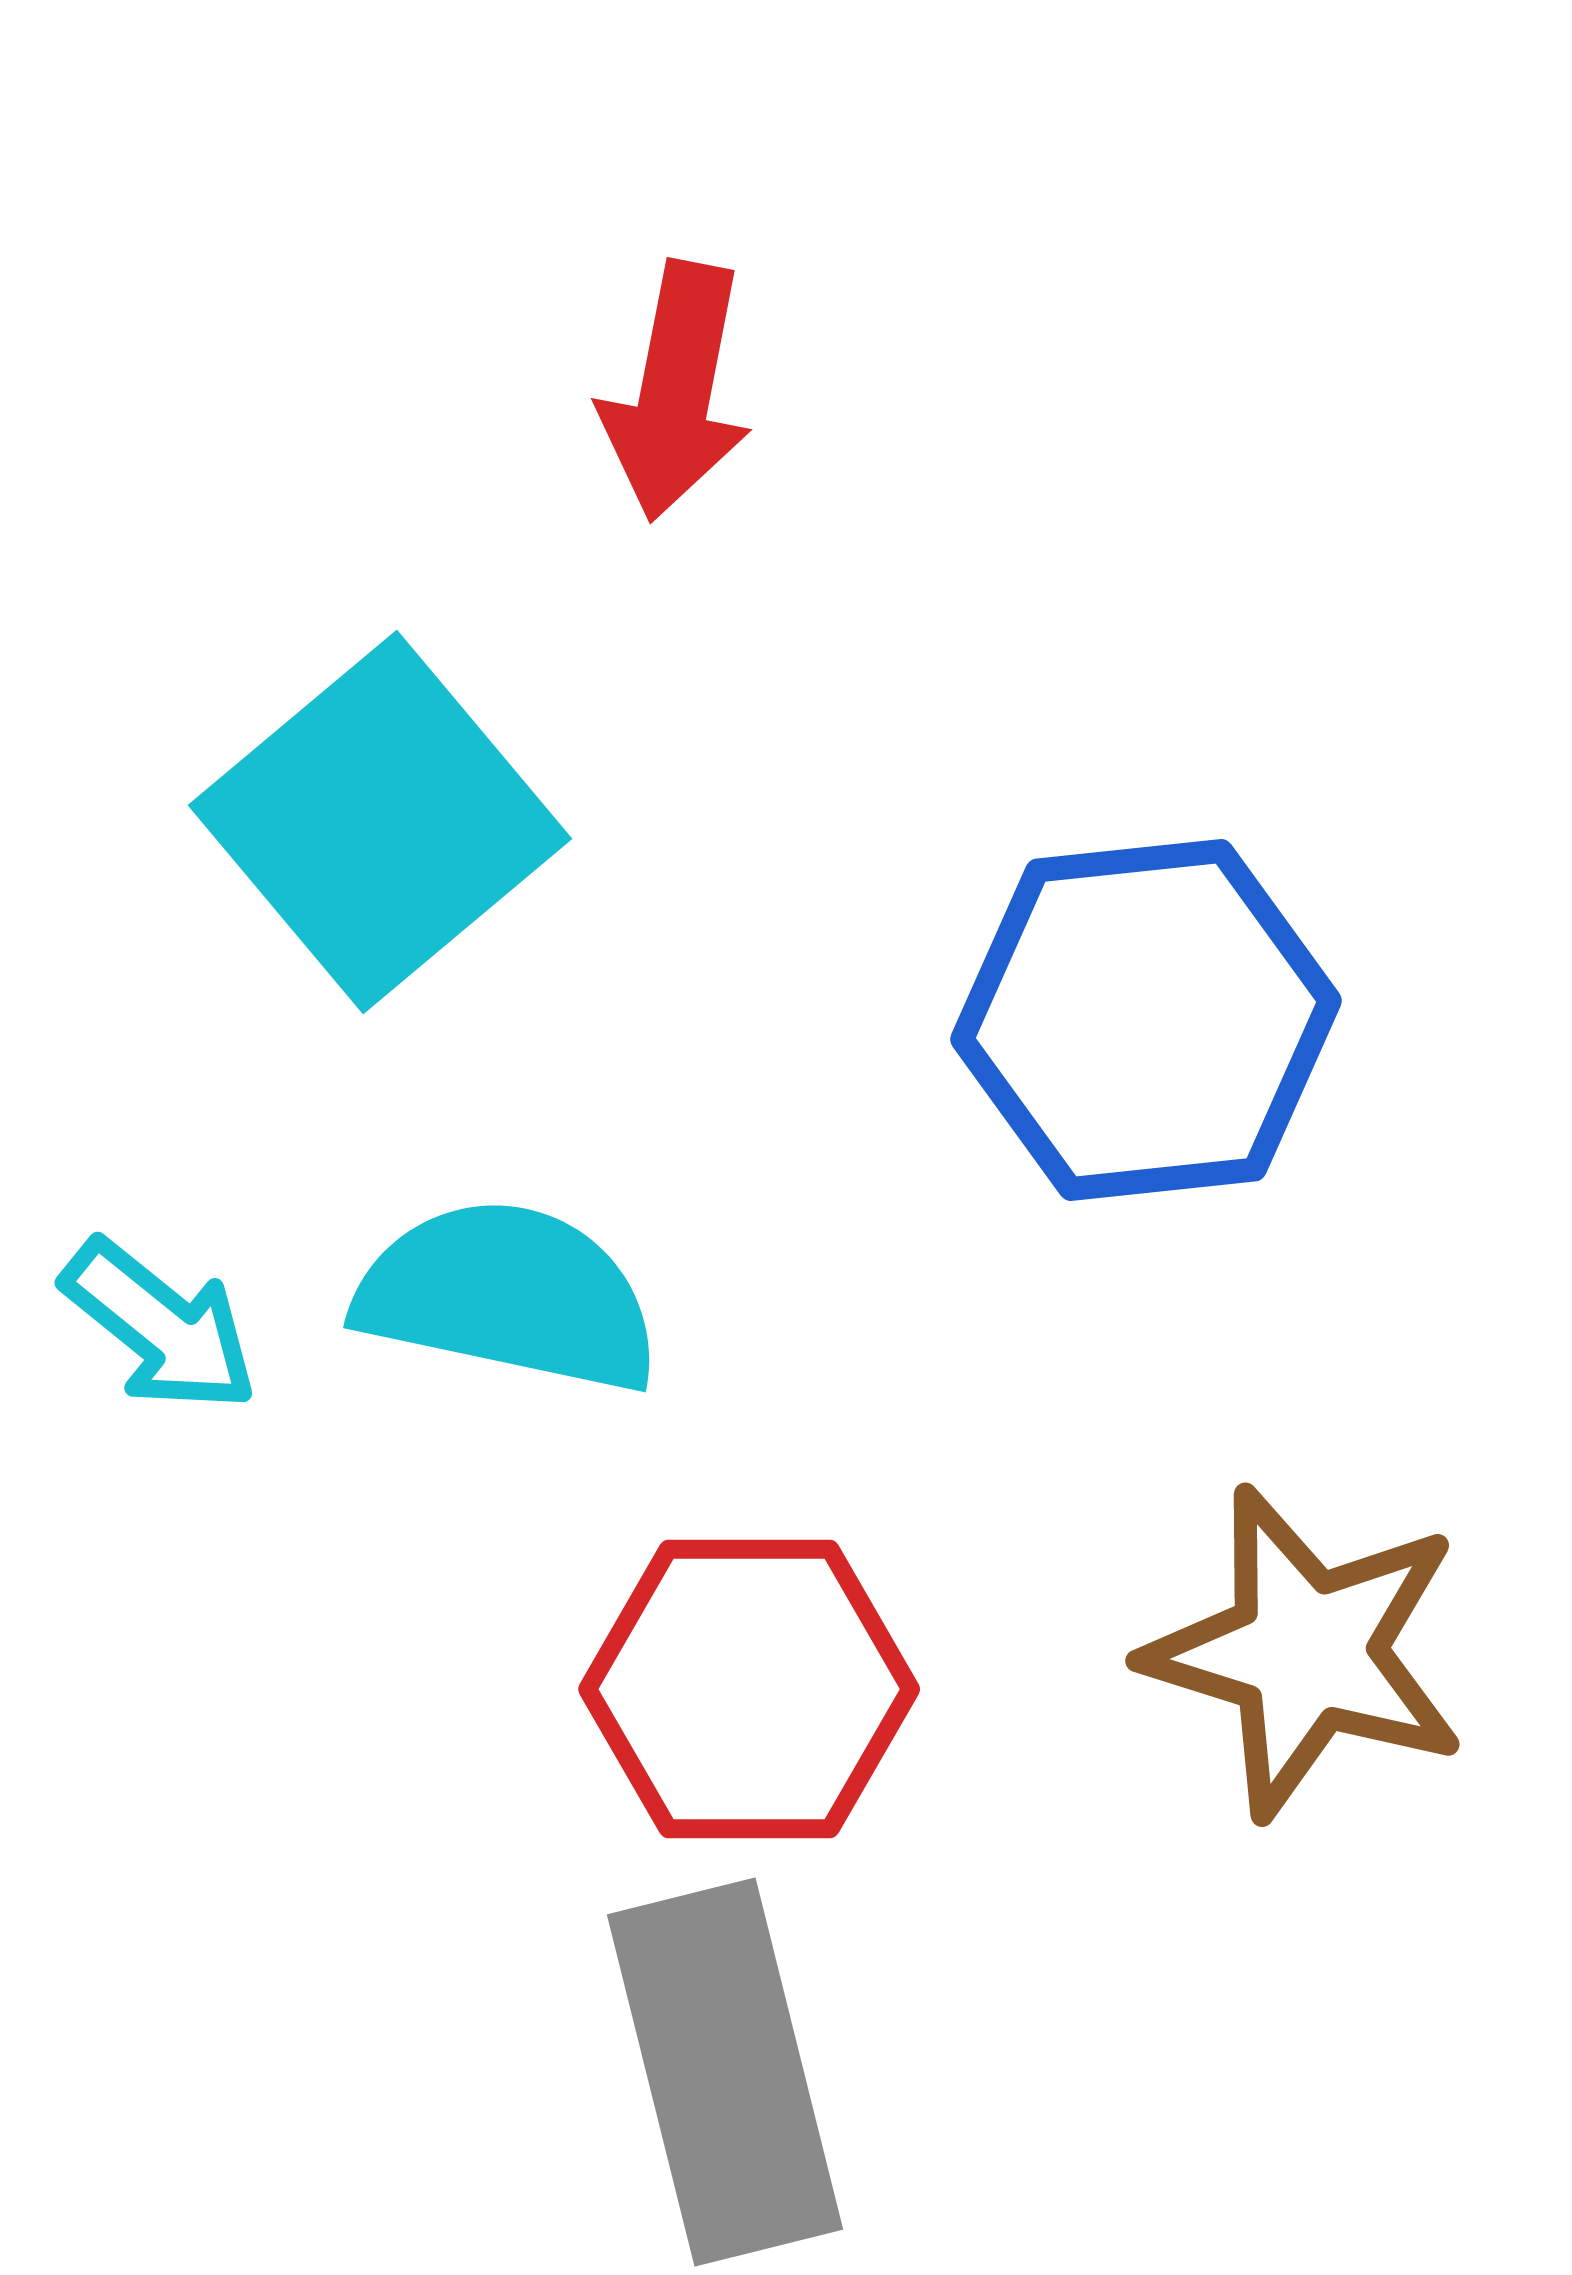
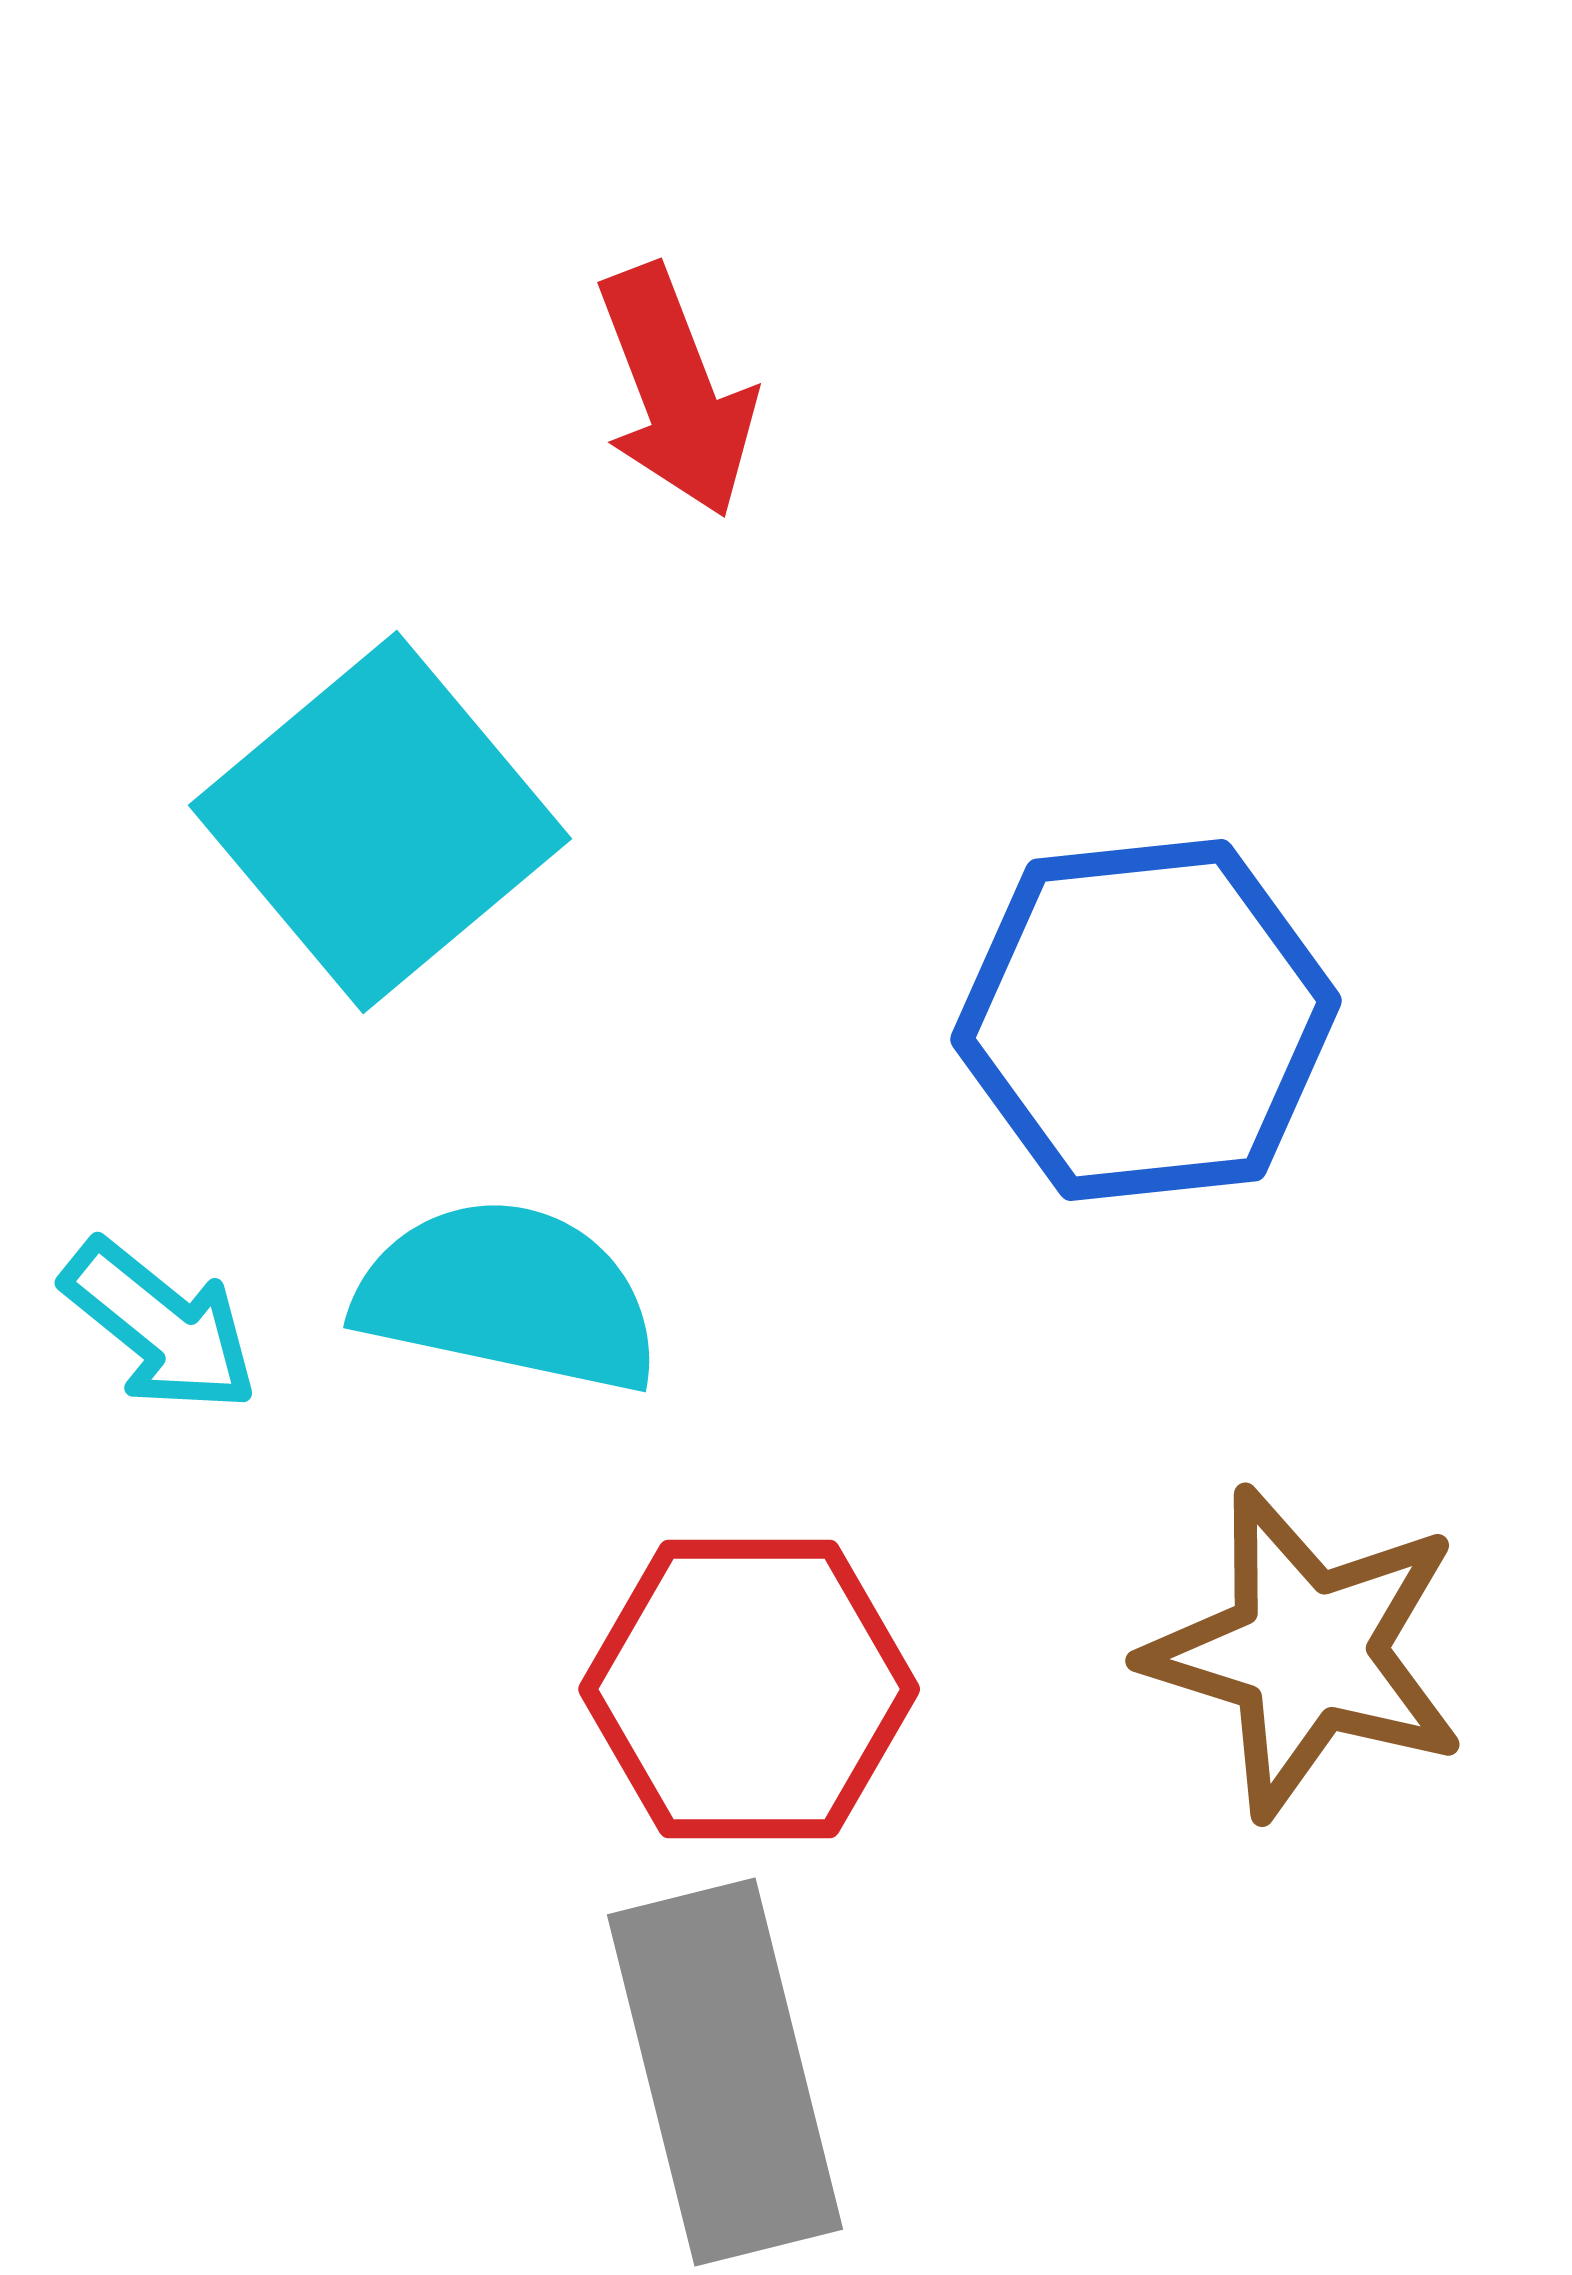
red arrow: rotated 32 degrees counterclockwise
